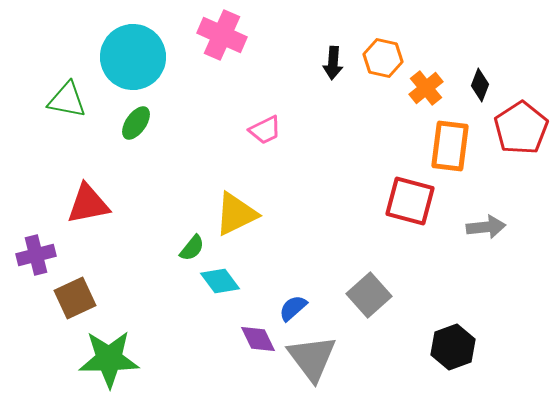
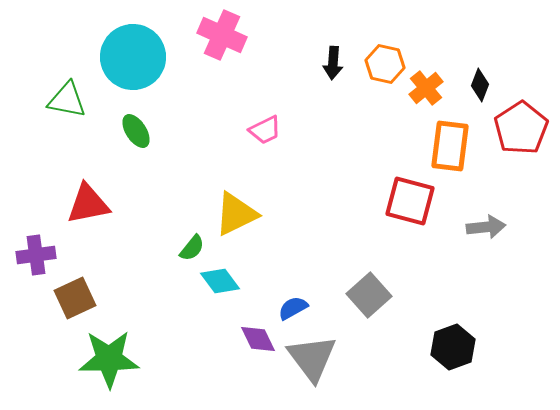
orange hexagon: moved 2 px right, 6 px down
green ellipse: moved 8 px down; rotated 68 degrees counterclockwise
purple cross: rotated 6 degrees clockwise
blue semicircle: rotated 12 degrees clockwise
